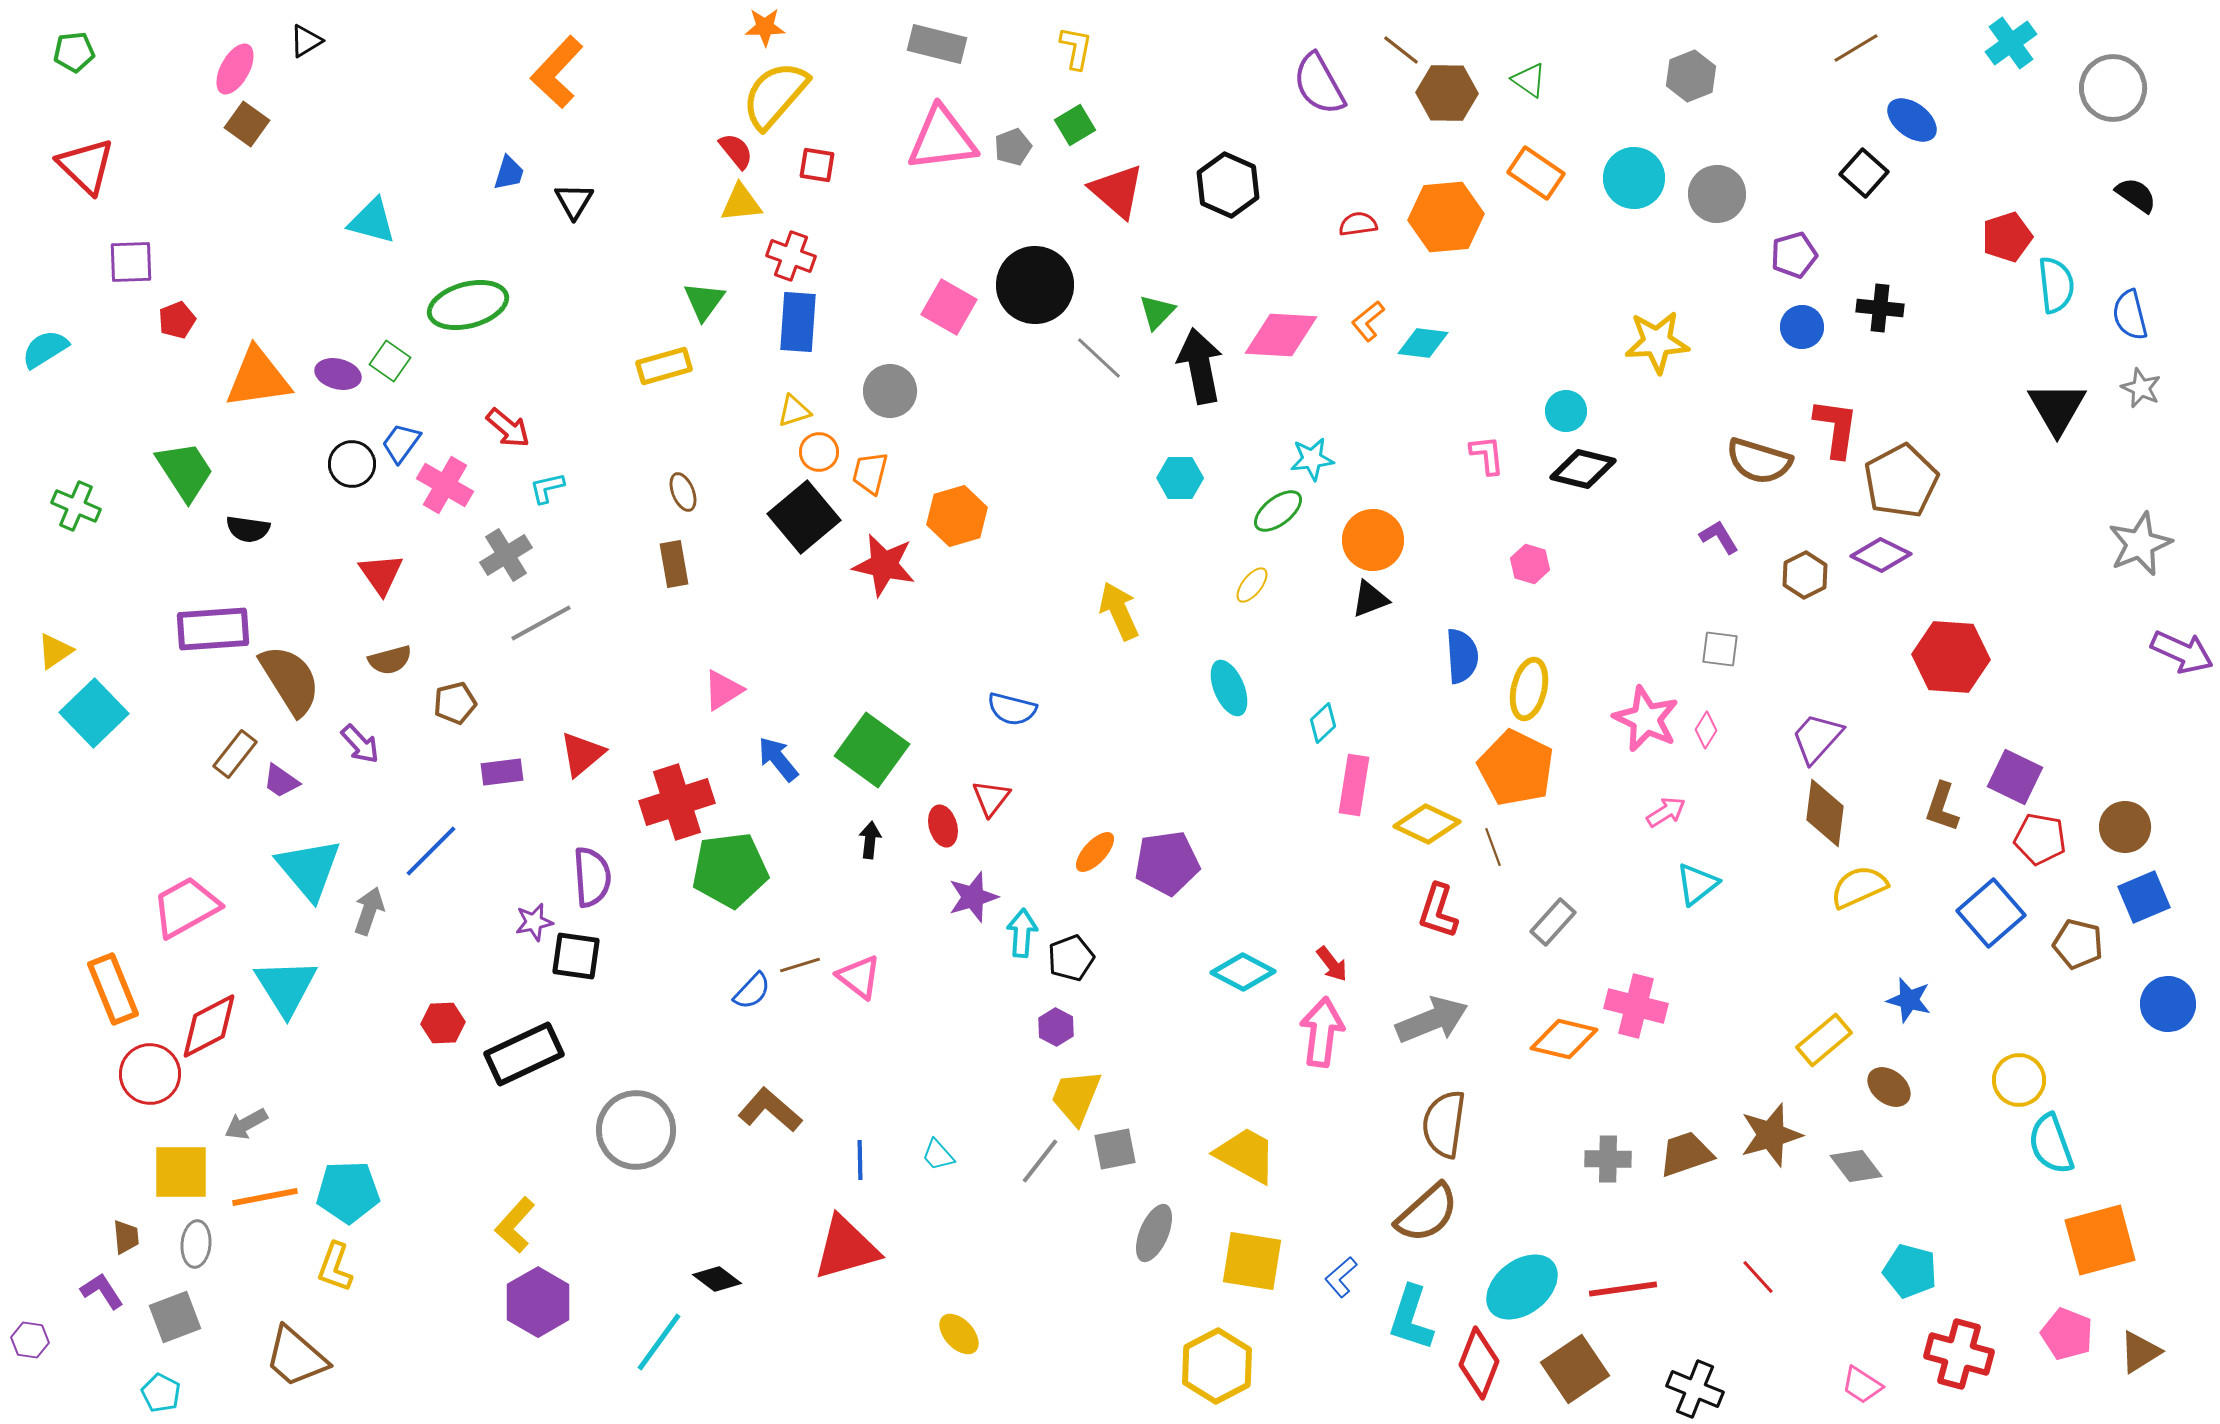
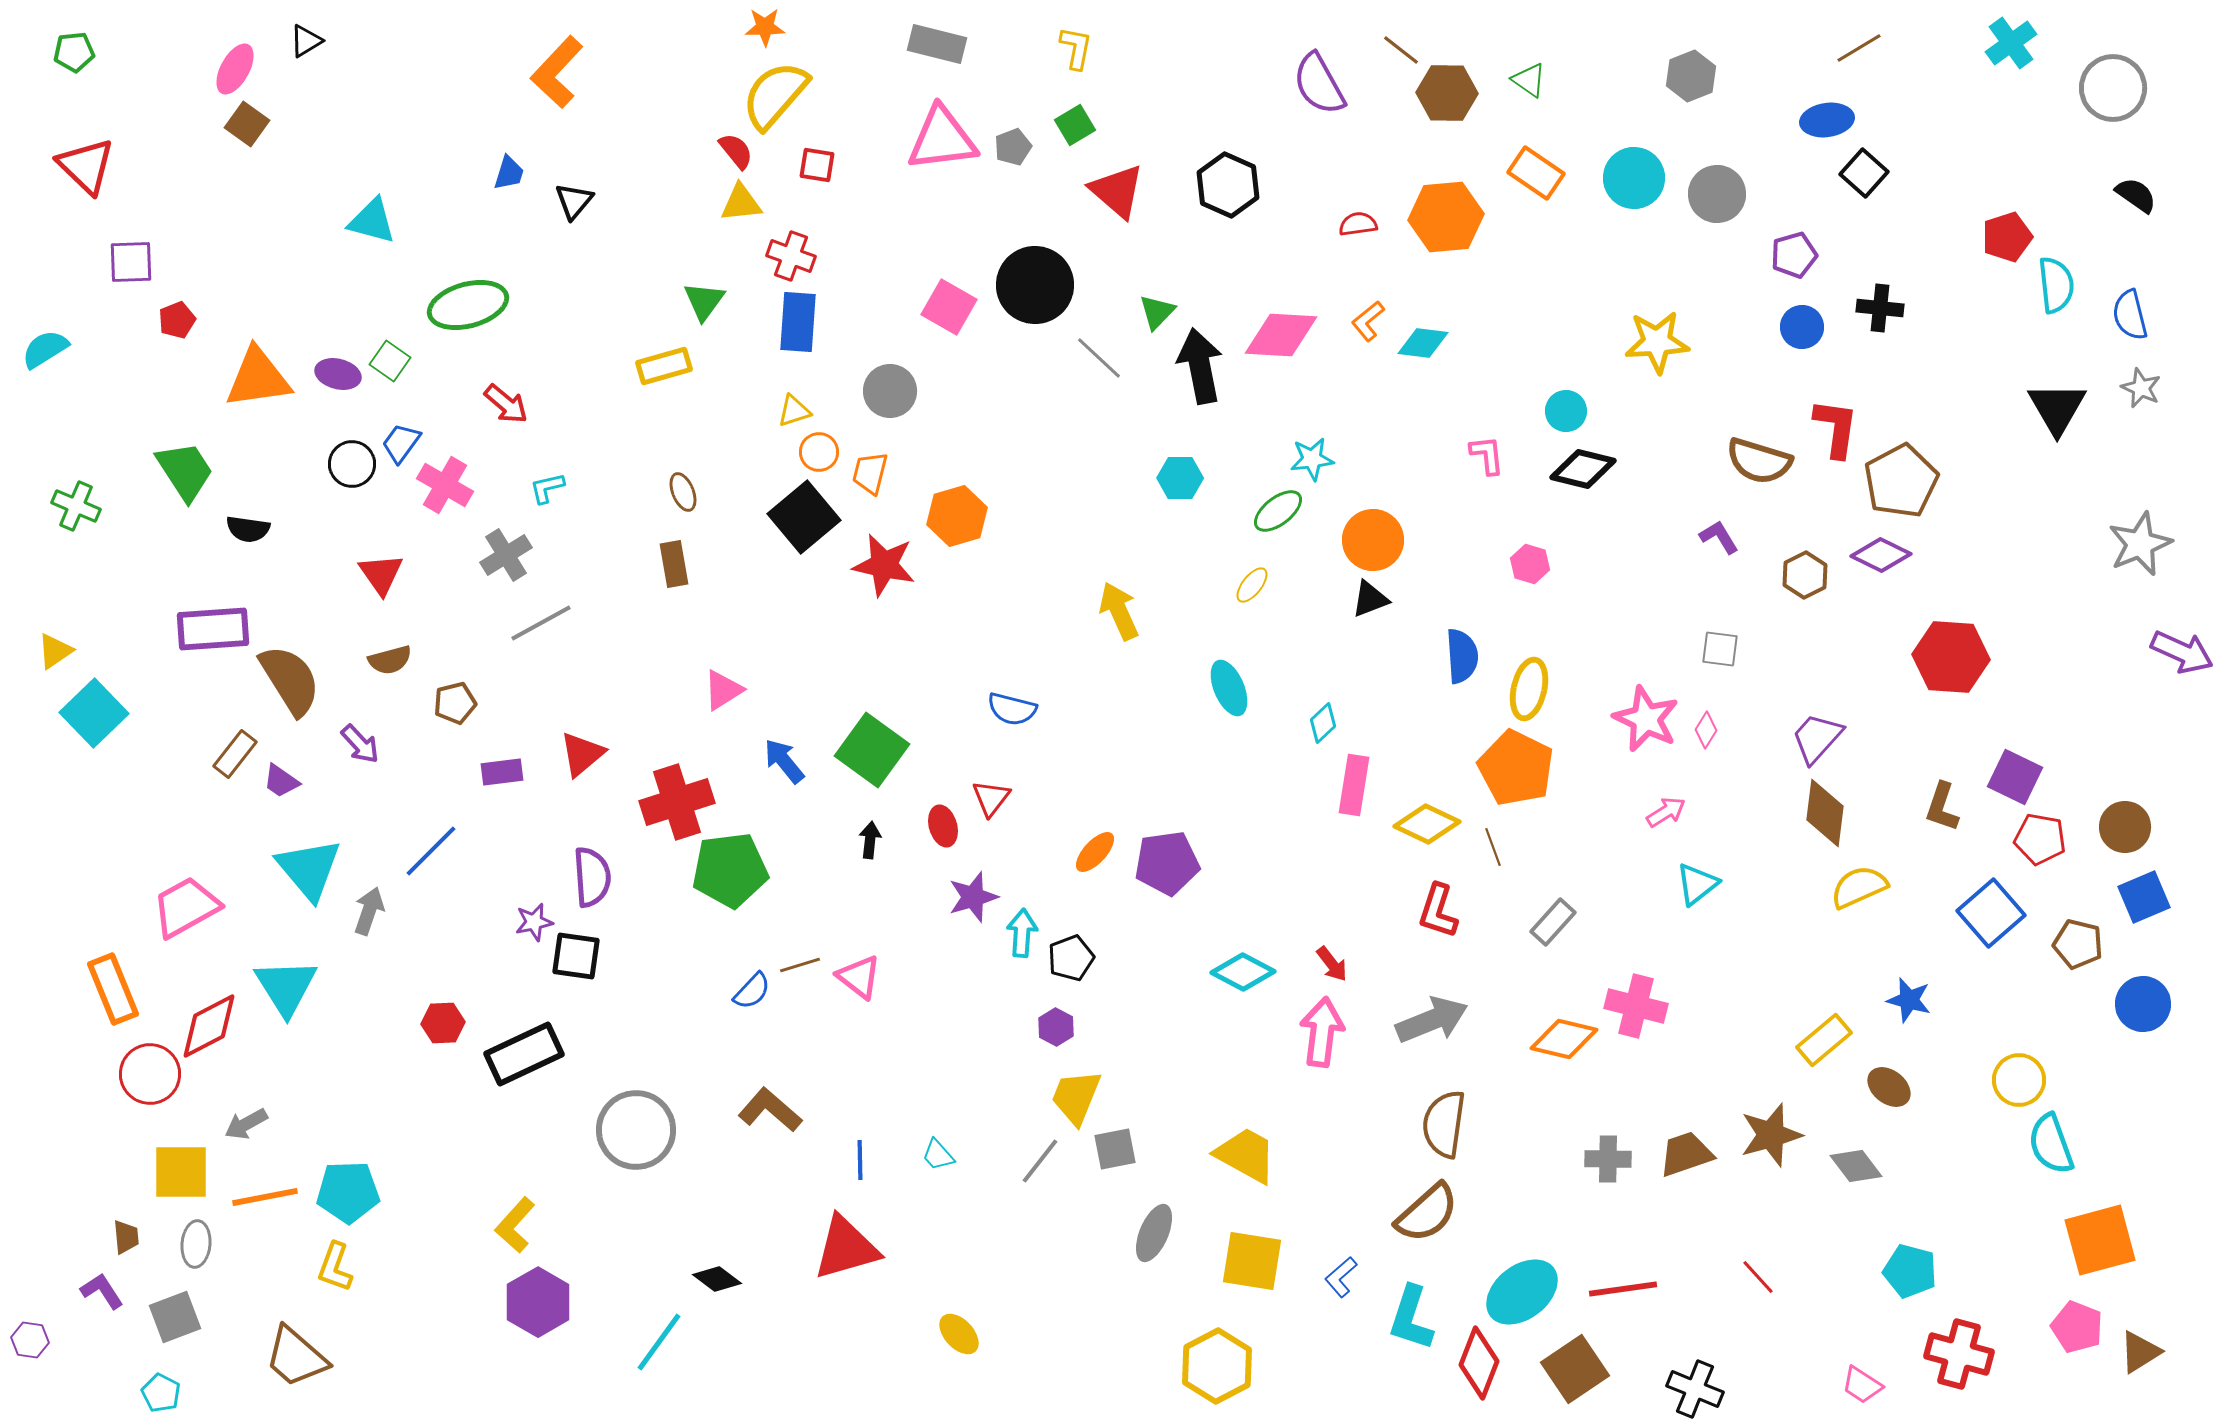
brown line at (1856, 48): moved 3 px right
blue ellipse at (1912, 120): moved 85 px left; rotated 45 degrees counterclockwise
black triangle at (574, 201): rotated 9 degrees clockwise
red arrow at (508, 428): moved 2 px left, 24 px up
blue arrow at (778, 759): moved 6 px right, 2 px down
blue circle at (2168, 1004): moved 25 px left
cyan ellipse at (1522, 1287): moved 5 px down
pink pentagon at (2067, 1334): moved 10 px right, 7 px up
